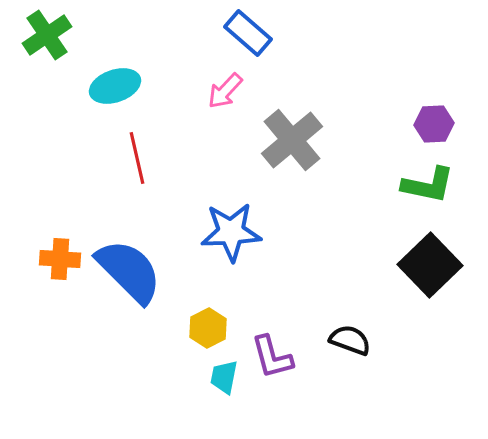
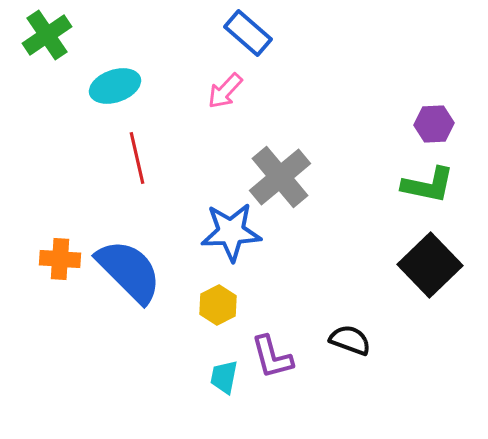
gray cross: moved 12 px left, 37 px down
yellow hexagon: moved 10 px right, 23 px up
